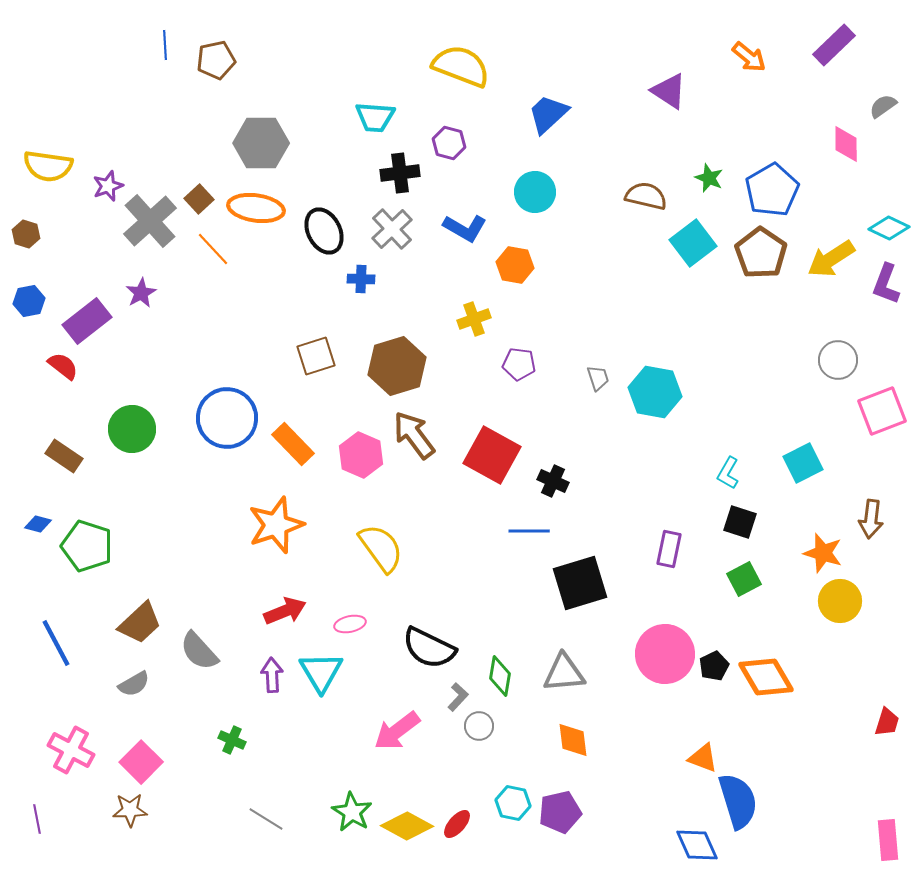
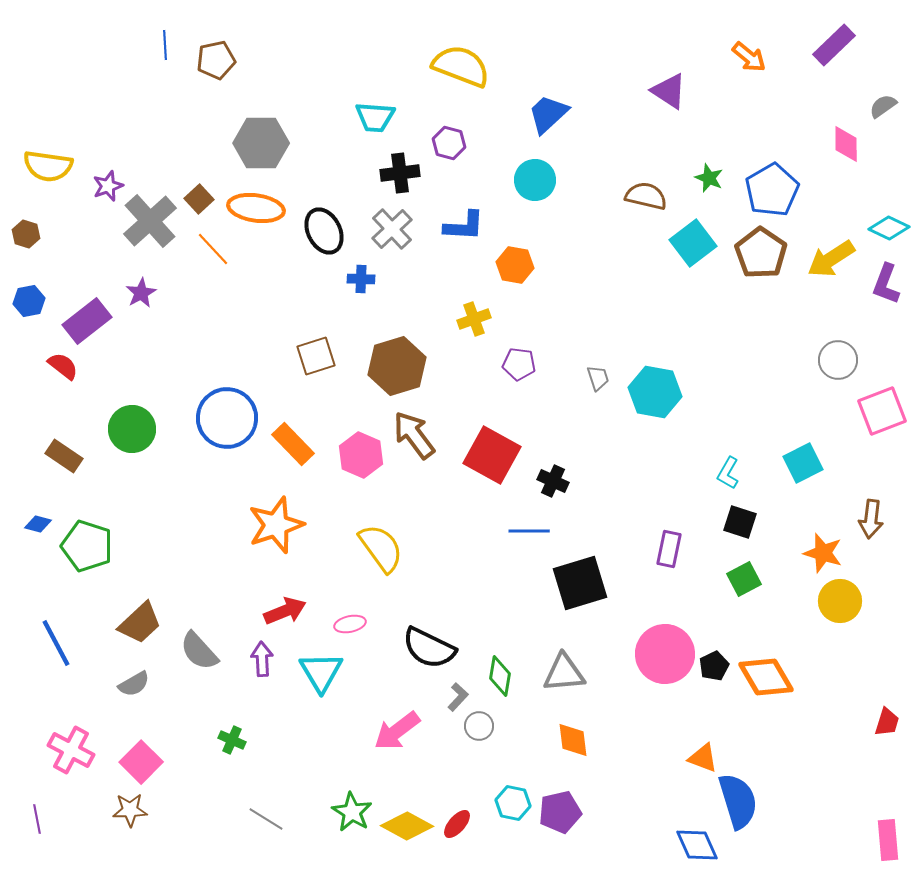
cyan circle at (535, 192): moved 12 px up
blue L-shape at (465, 228): moved 1 px left, 2 px up; rotated 27 degrees counterclockwise
purple arrow at (272, 675): moved 10 px left, 16 px up
